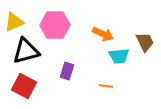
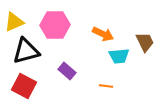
purple rectangle: rotated 66 degrees counterclockwise
